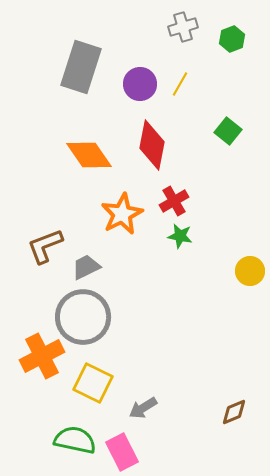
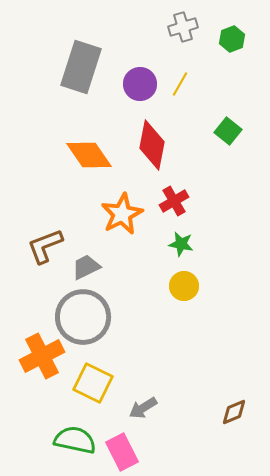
green star: moved 1 px right, 8 px down
yellow circle: moved 66 px left, 15 px down
